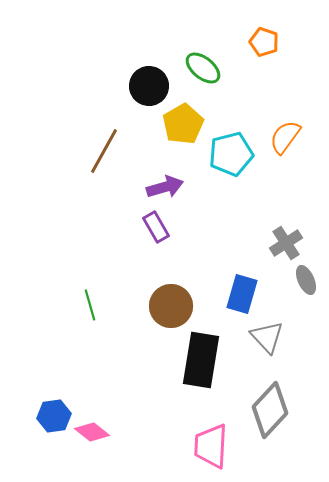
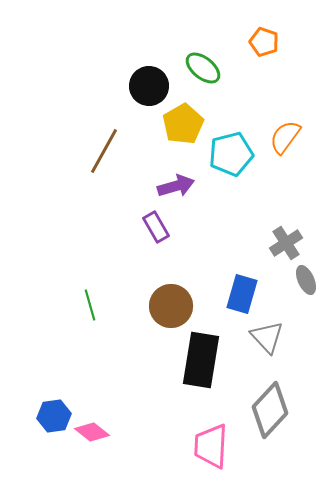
purple arrow: moved 11 px right, 1 px up
